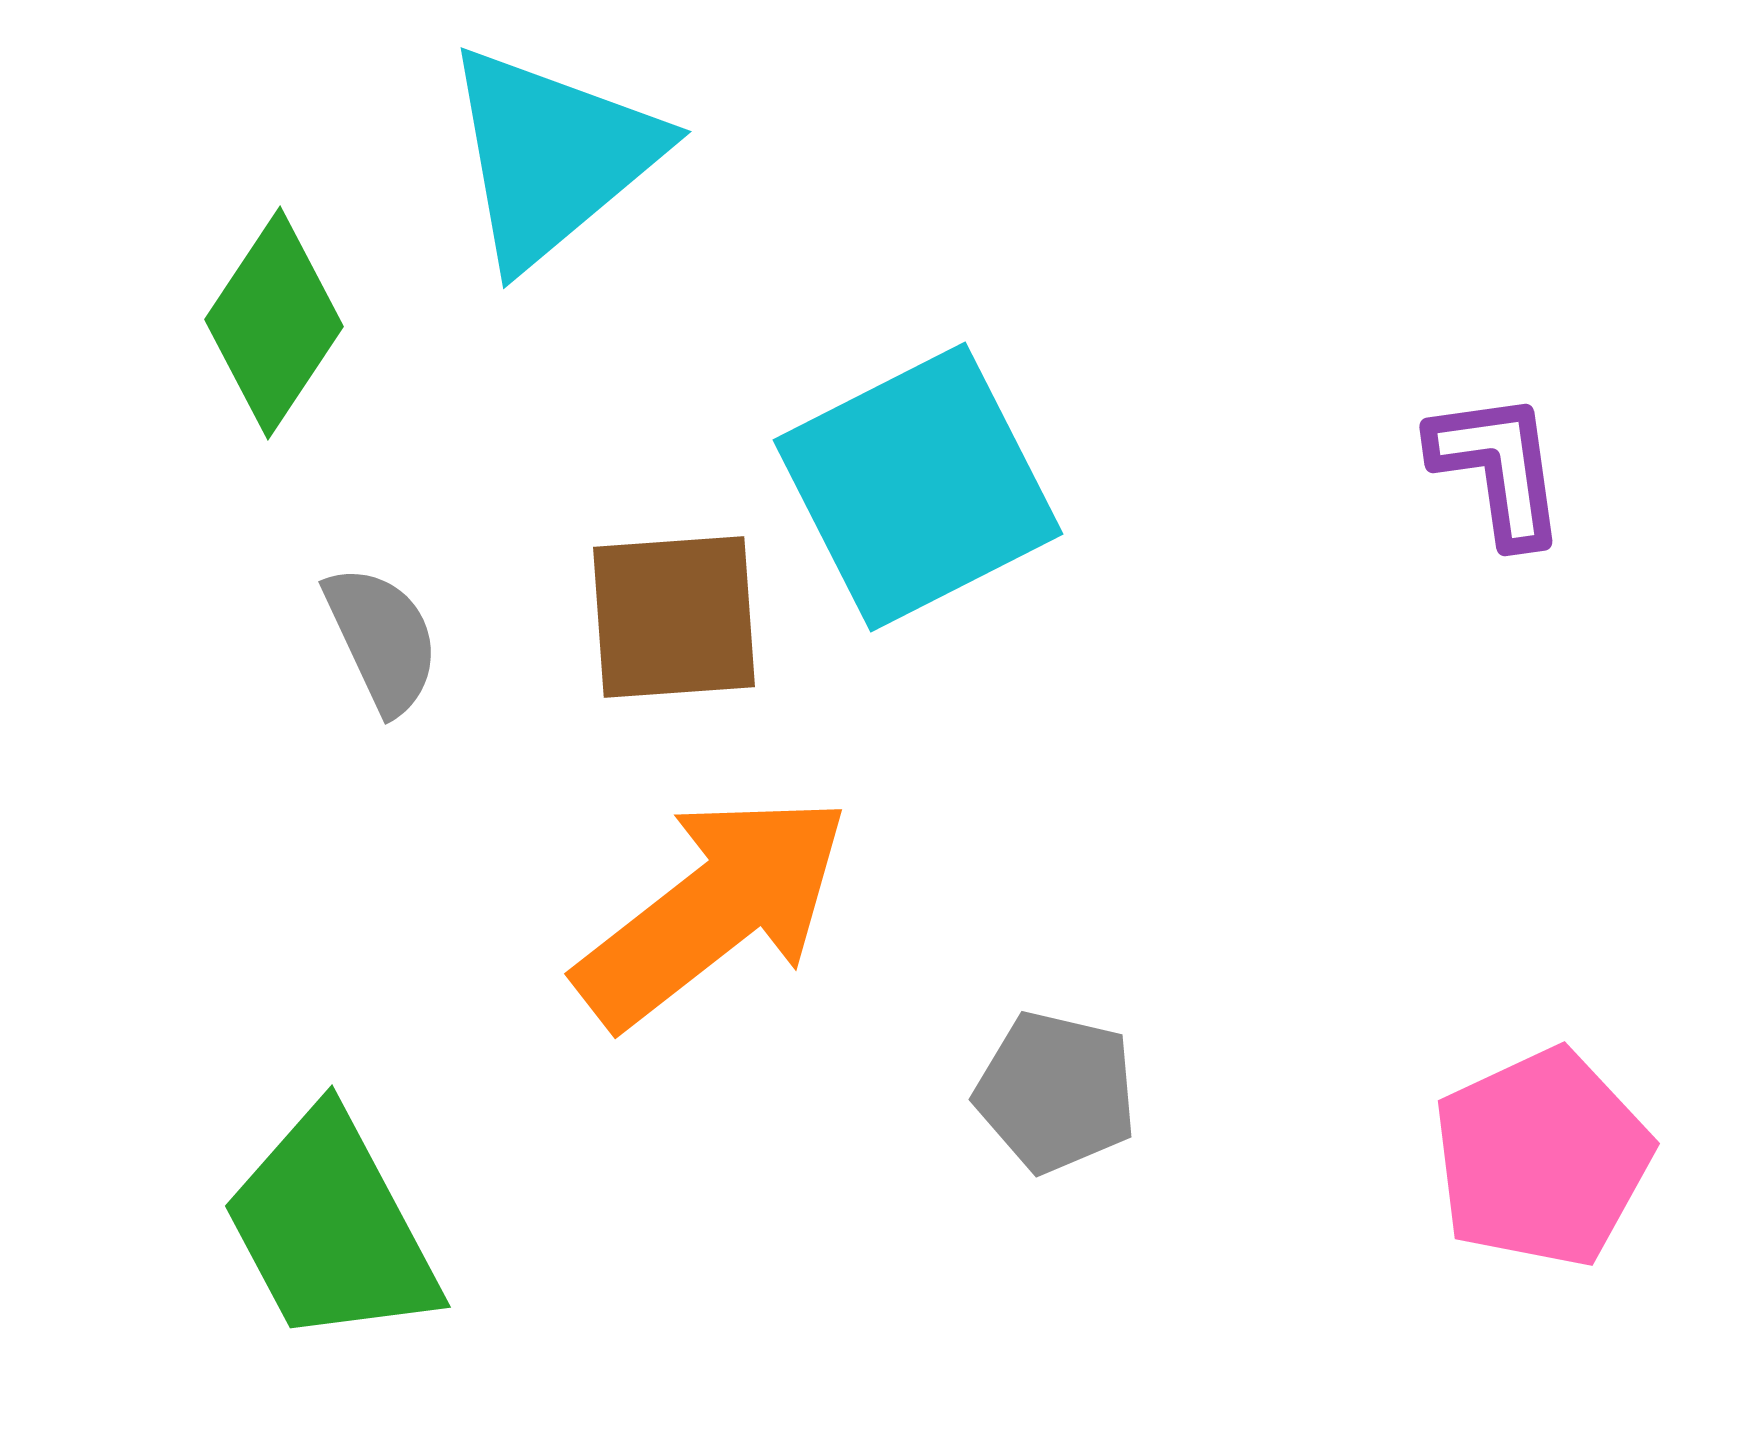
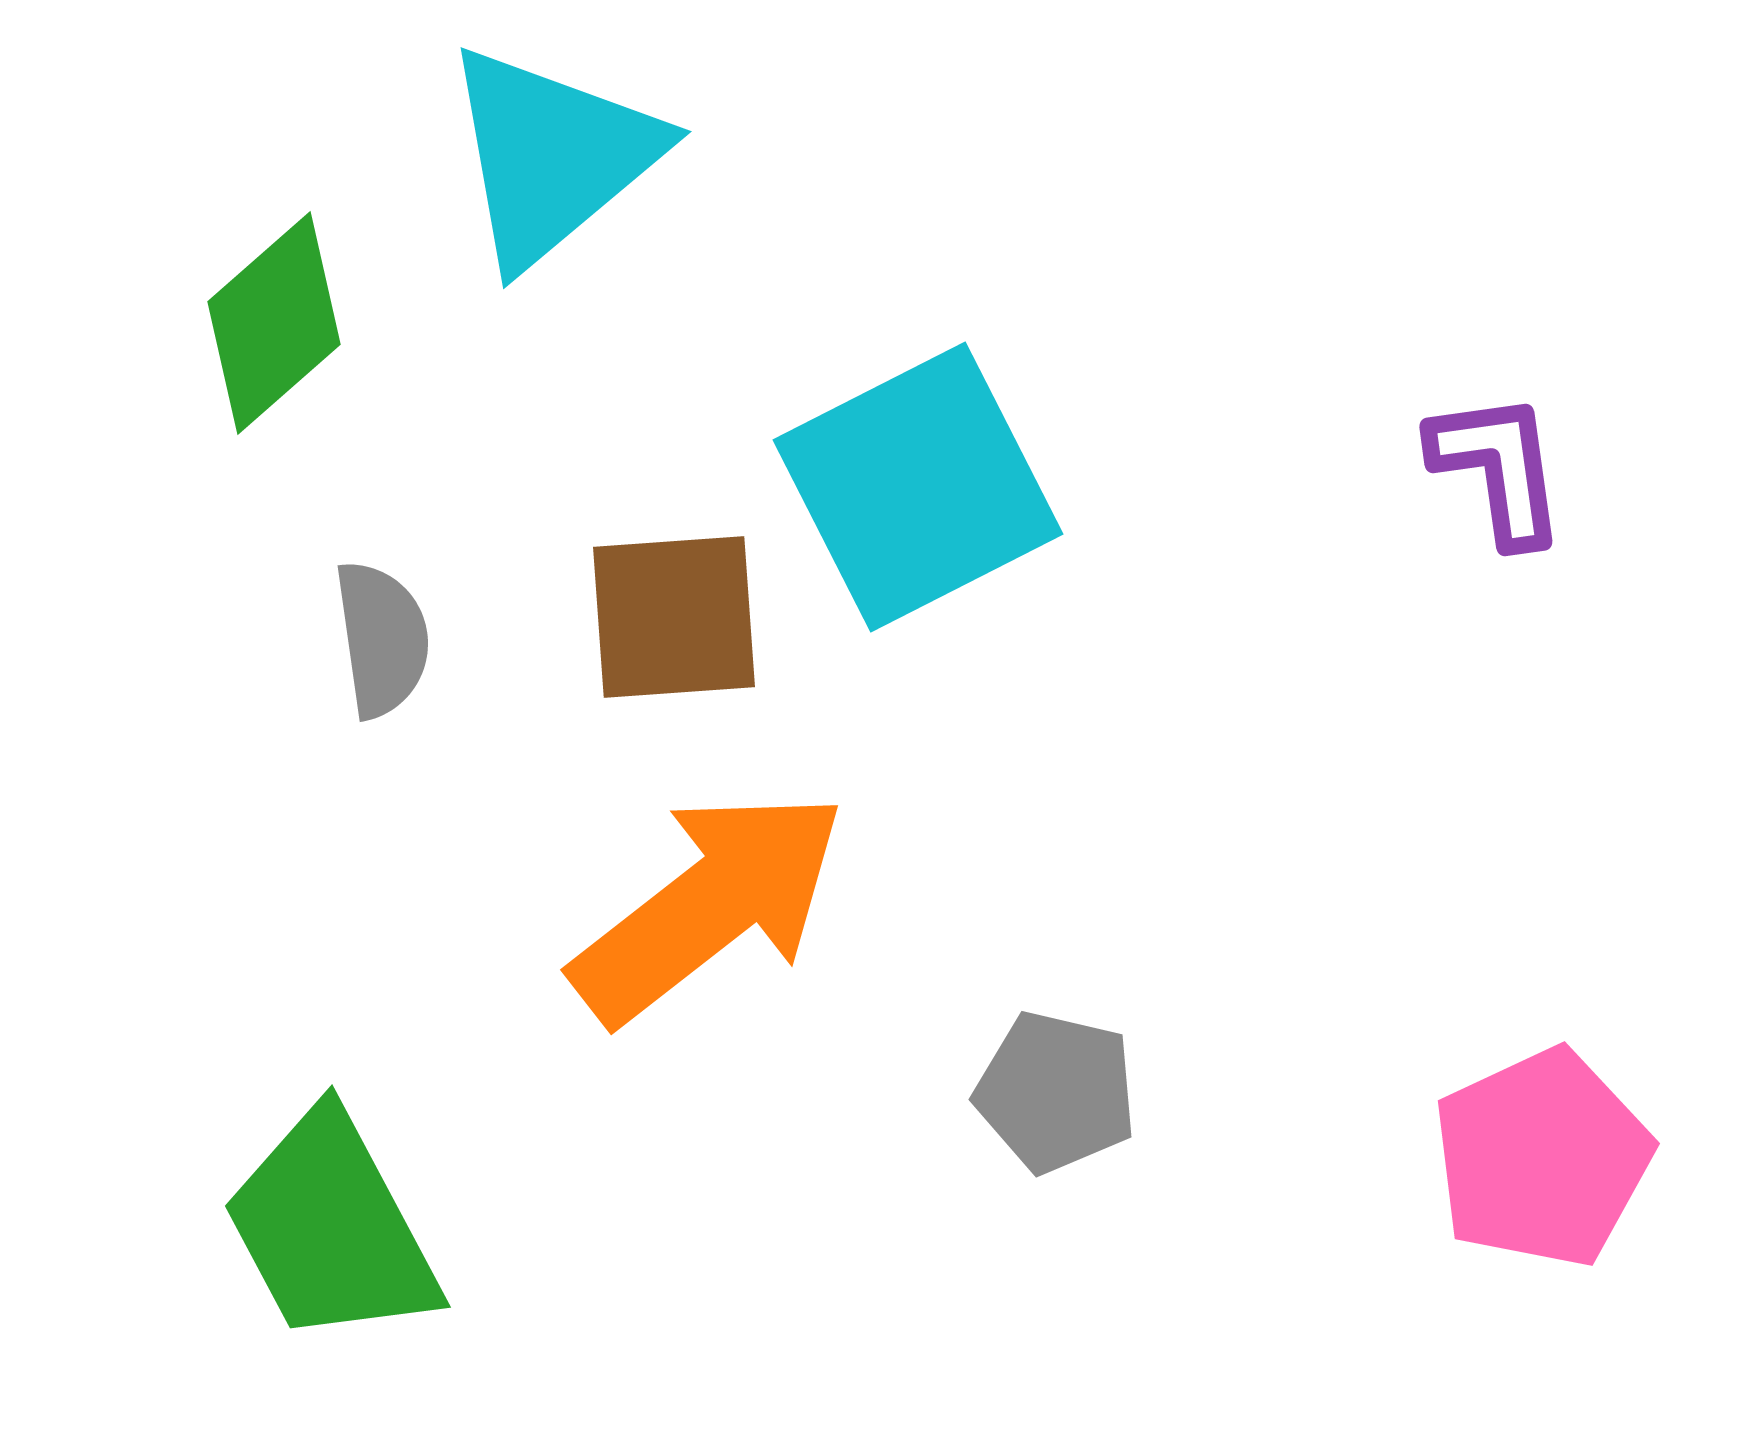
green diamond: rotated 15 degrees clockwise
gray semicircle: rotated 17 degrees clockwise
orange arrow: moved 4 px left, 4 px up
